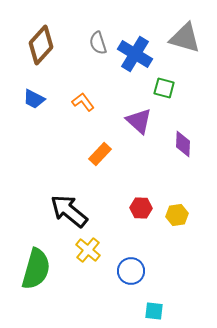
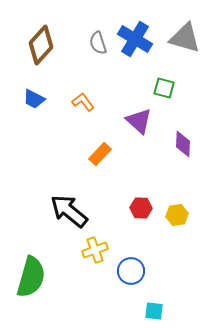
blue cross: moved 15 px up
yellow cross: moved 7 px right; rotated 30 degrees clockwise
green semicircle: moved 5 px left, 8 px down
